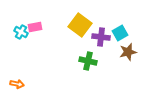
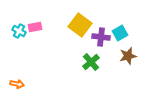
cyan cross: moved 2 px left, 1 px up
brown star: moved 4 px down
green cross: moved 3 px right, 1 px down; rotated 36 degrees clockwise
